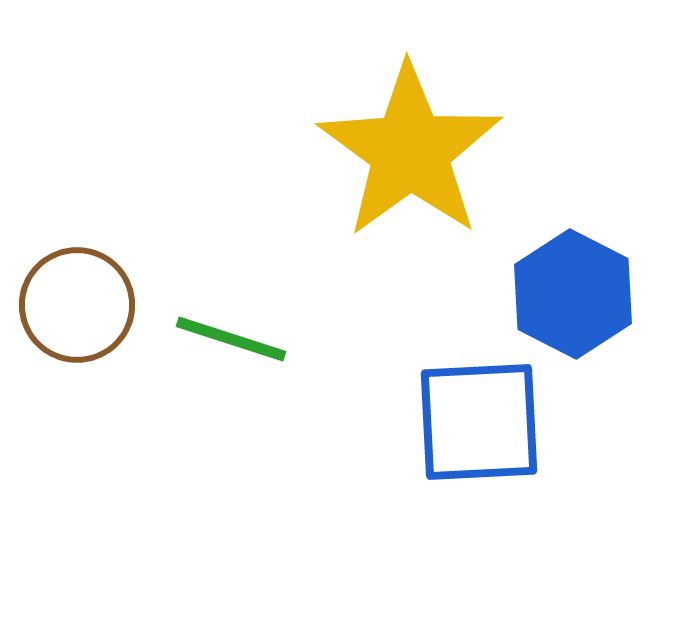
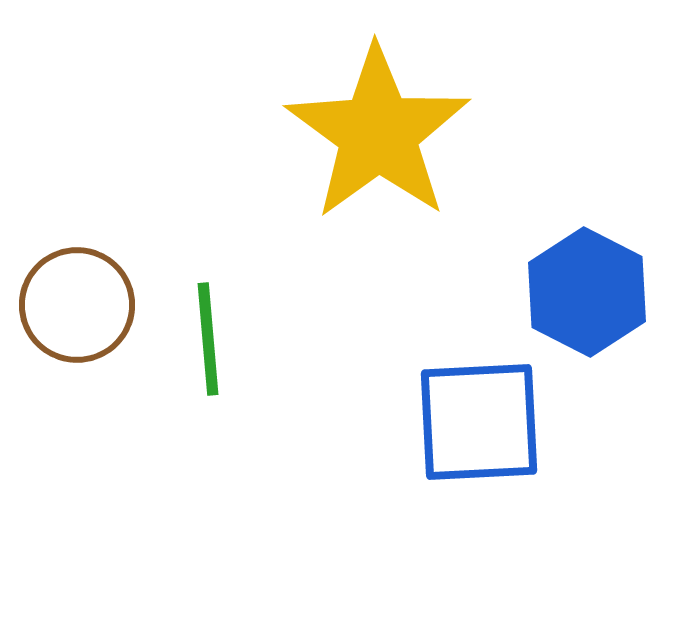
yellow star: moved 32 px left, 18 px up
blue hexagon: moved 14 px right, 2 px up
green line: moved 23 px left; rotated 67 degrees clockwise
